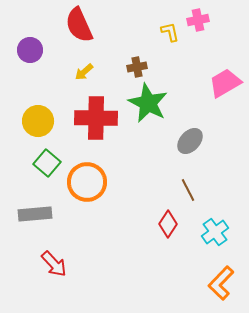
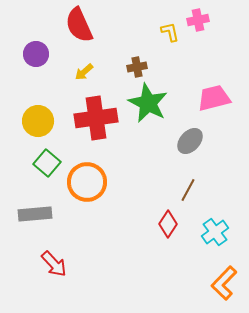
purple circle: moved 6 px right, 4 px down
pink trapezoid: moved 11 px left, 15 px down; rotated 16 degrees clockwise
red cross: rotated 9 degrees counterclockwise
brown line: rotated 55 degrees clockwise
orange L-shape: moved 3 px right
